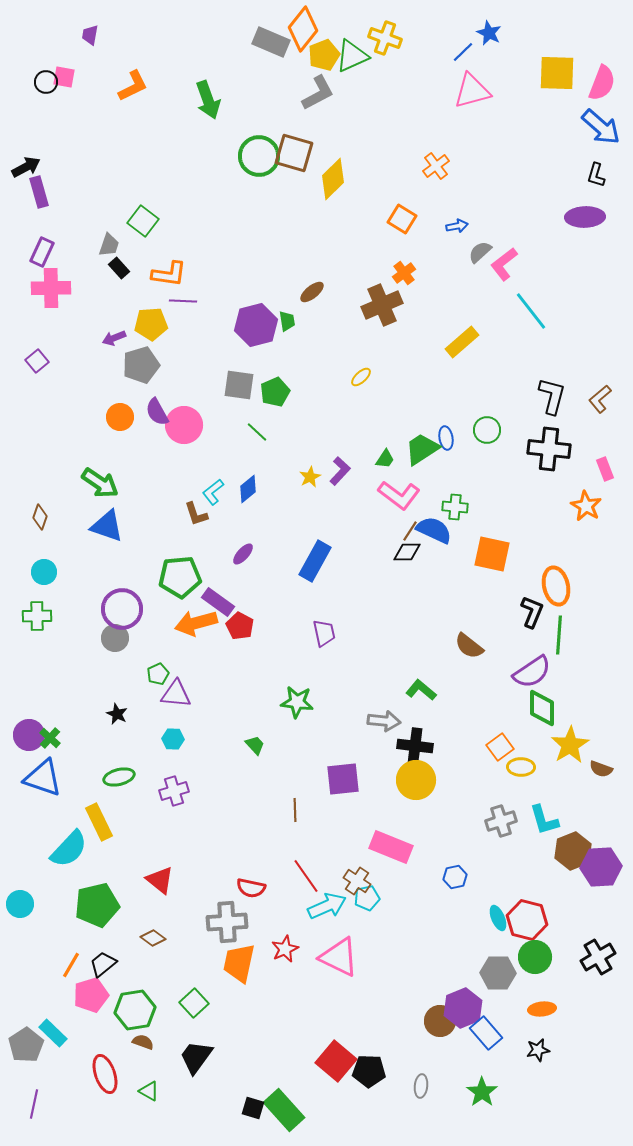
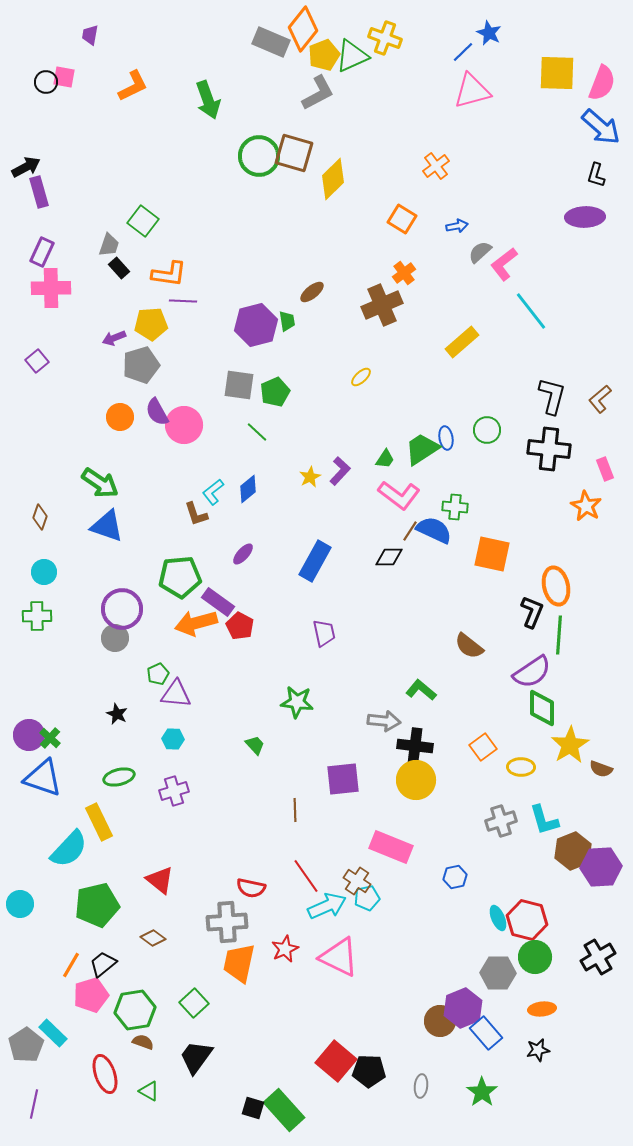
black diamond at (407, 552): moved 18 px left, 5 px down
orange square at (500, 747): moved 17 px left
